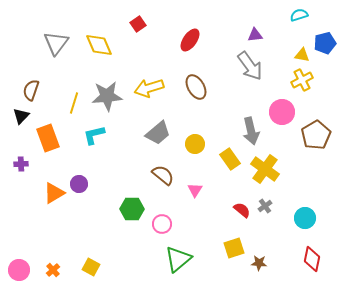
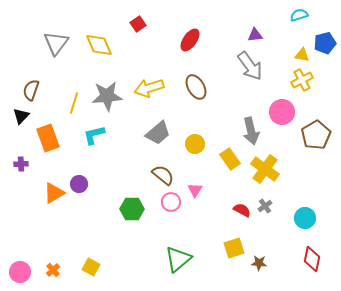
red semicircle at (242, 210): rotated 12 degrees counterclockwise
pink circle at (162, 224): moved 9 px right, 22 px up
pink circle at (19, 270): moved 1 px right, 2 px down
